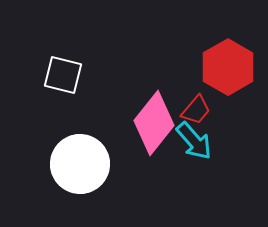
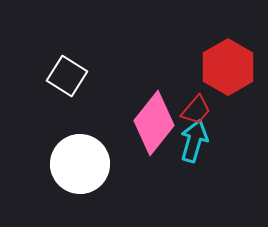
white square: moved 4 px right, 1 px down; rotated 18 degrees clockwise
cyan arrow: rotated 123 degrees counterclockwise
